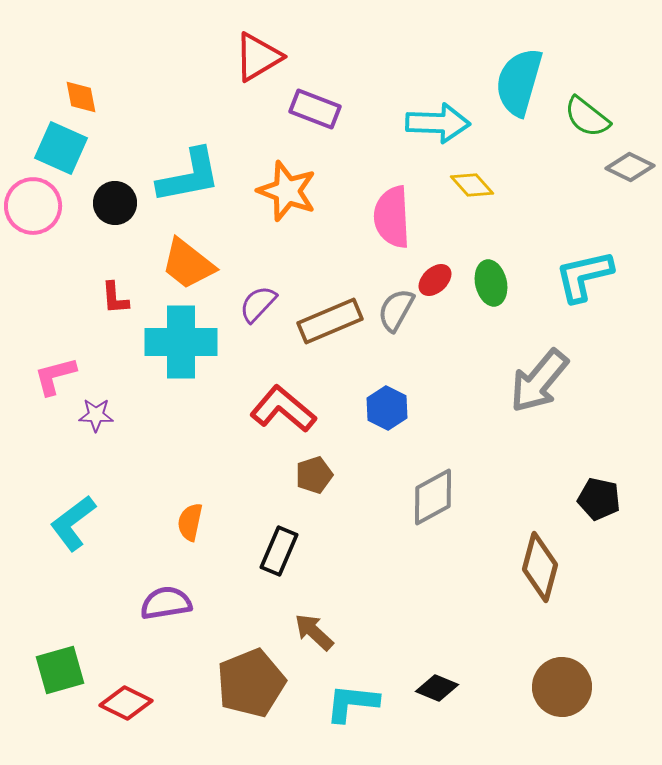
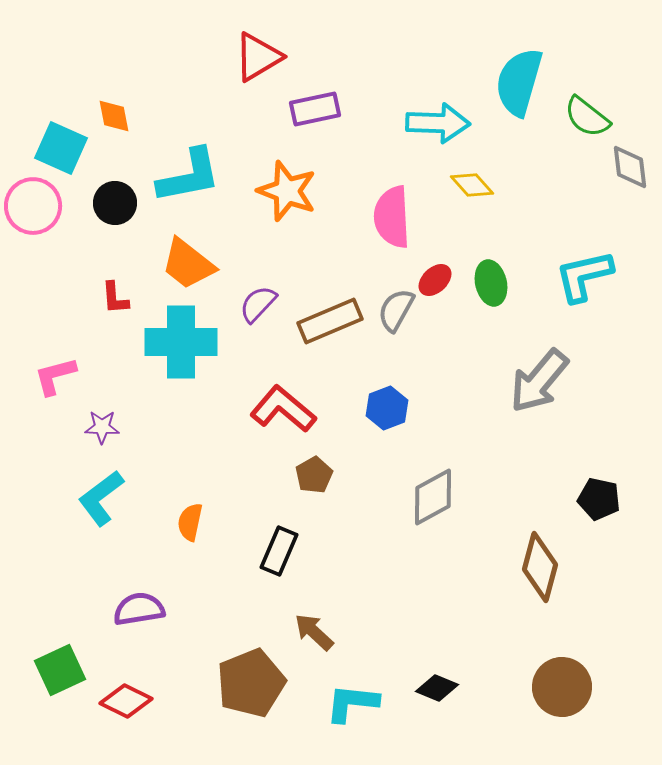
orange diamond at (81, 97): moved 33 px right, 19 px down
purple rectangle at (315, 109): rotated 33 degrees counterclockwise
gray diamond at (630, 167): rotated 57 degrees clockwise
blue hexagon at (387, 408): rotated 12 degrees clockwise
purple star at (96, 415): moved 6 px right, 12 px down
brown pentagon at (314, 475): rotated 12 degrees counterclockwise
cyan L-shape at (73, 523): moved 28 px right, 25 px up
purple semicircle at (166, 603): moved 27 px left, 6 px down
green square at (60, 670): rotated 9 degrees counterclockwise
red diamond at (126, 703): moved 2 px up
